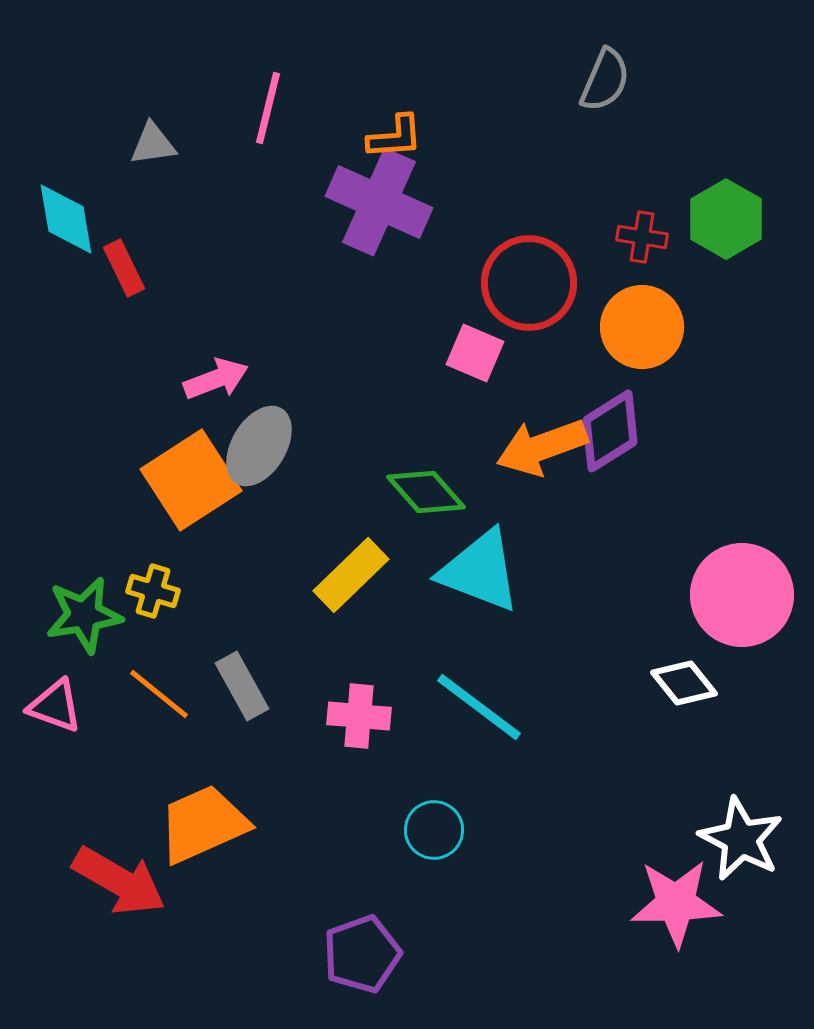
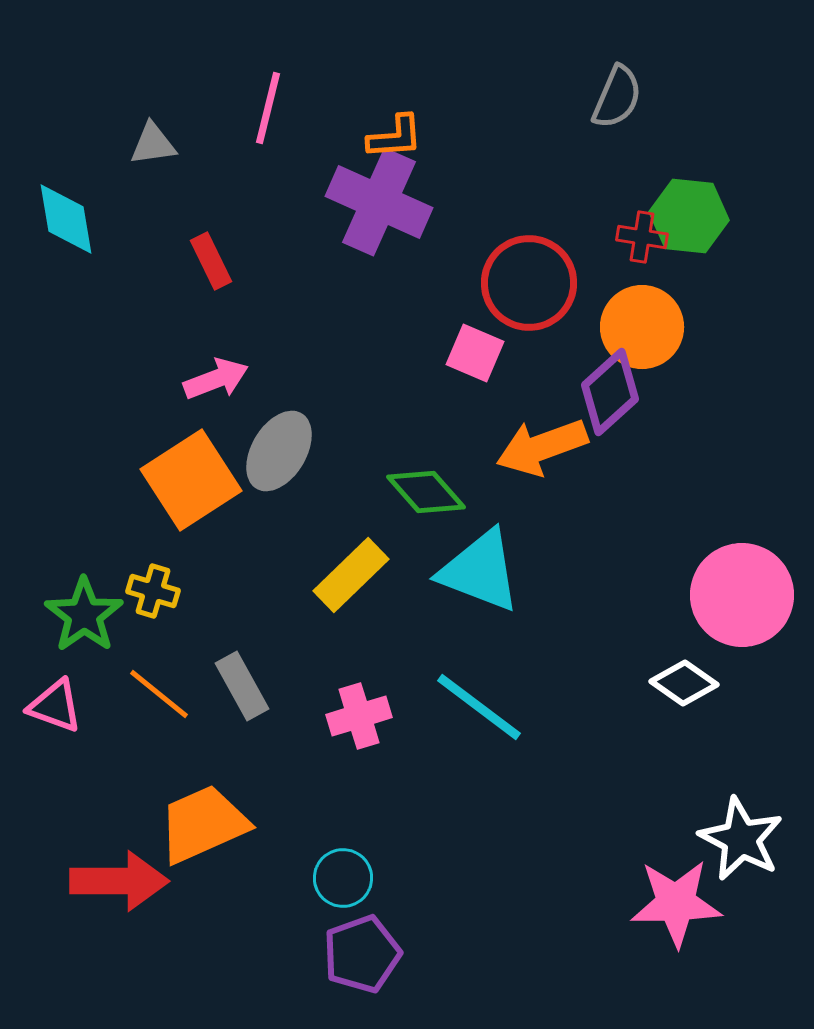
gray semicircle: moved 12 px right, 17 px down
green hexagon: moved 37 px left, 3 px up; rotated 24 degrees counterclockwise
red rectangle: moved 87 px right, 7 px up
purple diamond: moved 39 px up; rotated 10 degrees counterclockwise
gray ellipse: moved 20 px right, 5 px down
green star: rotated 26 degrees counterclockwise
white diamond: rotated 16 degrees counterclockwise
pink cross: rotated 22 degrees counterclockwise
cyan circle: moved 91 px left, 48 px down
red arrow: rotated 30 degrees counterclockwise
